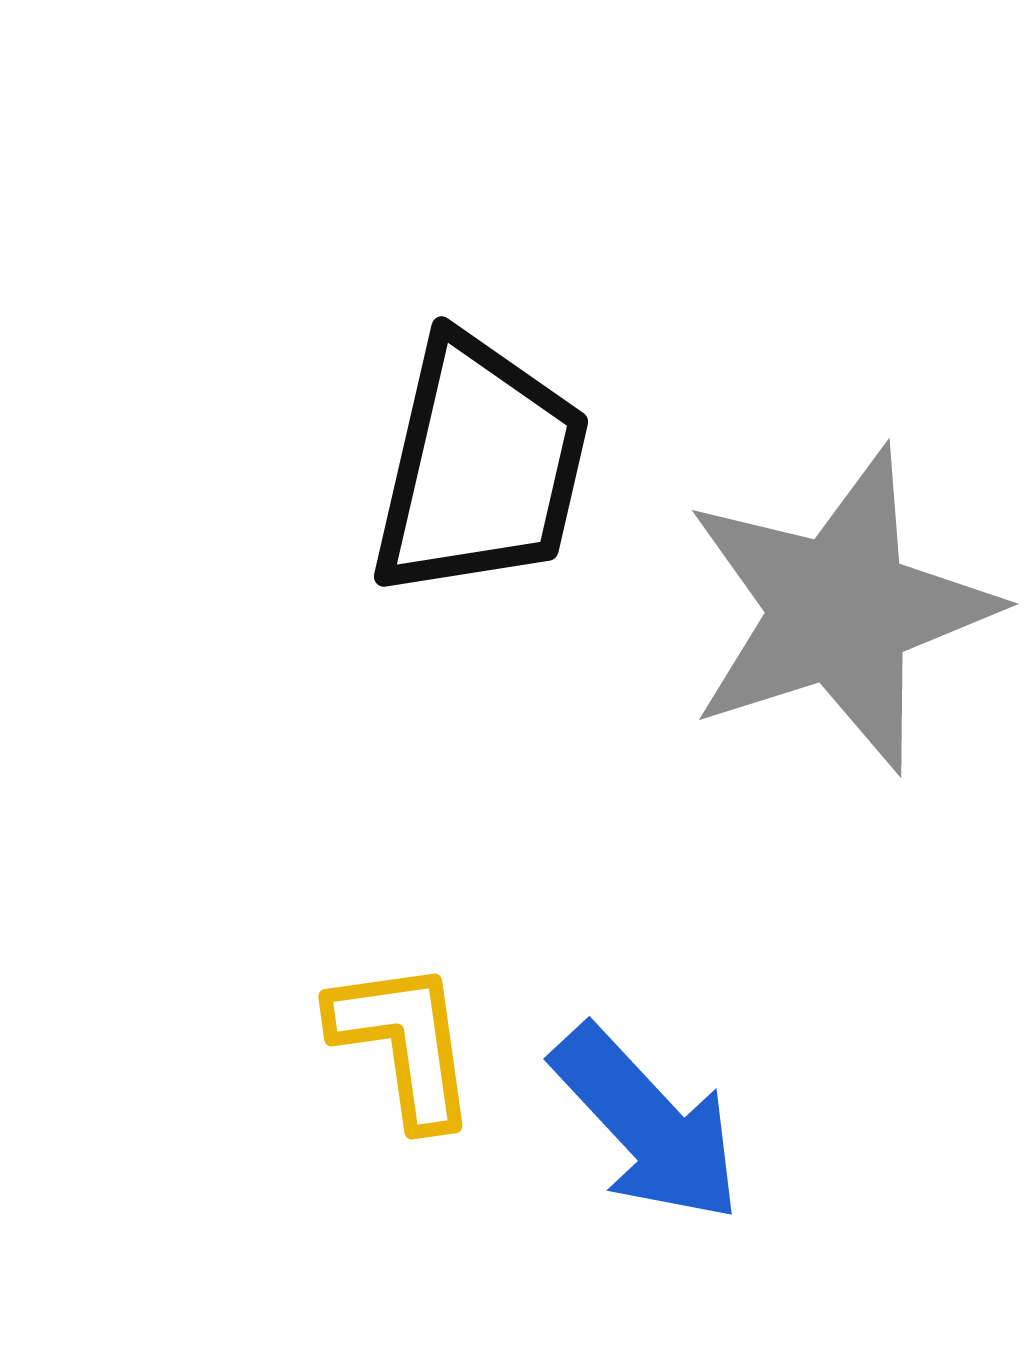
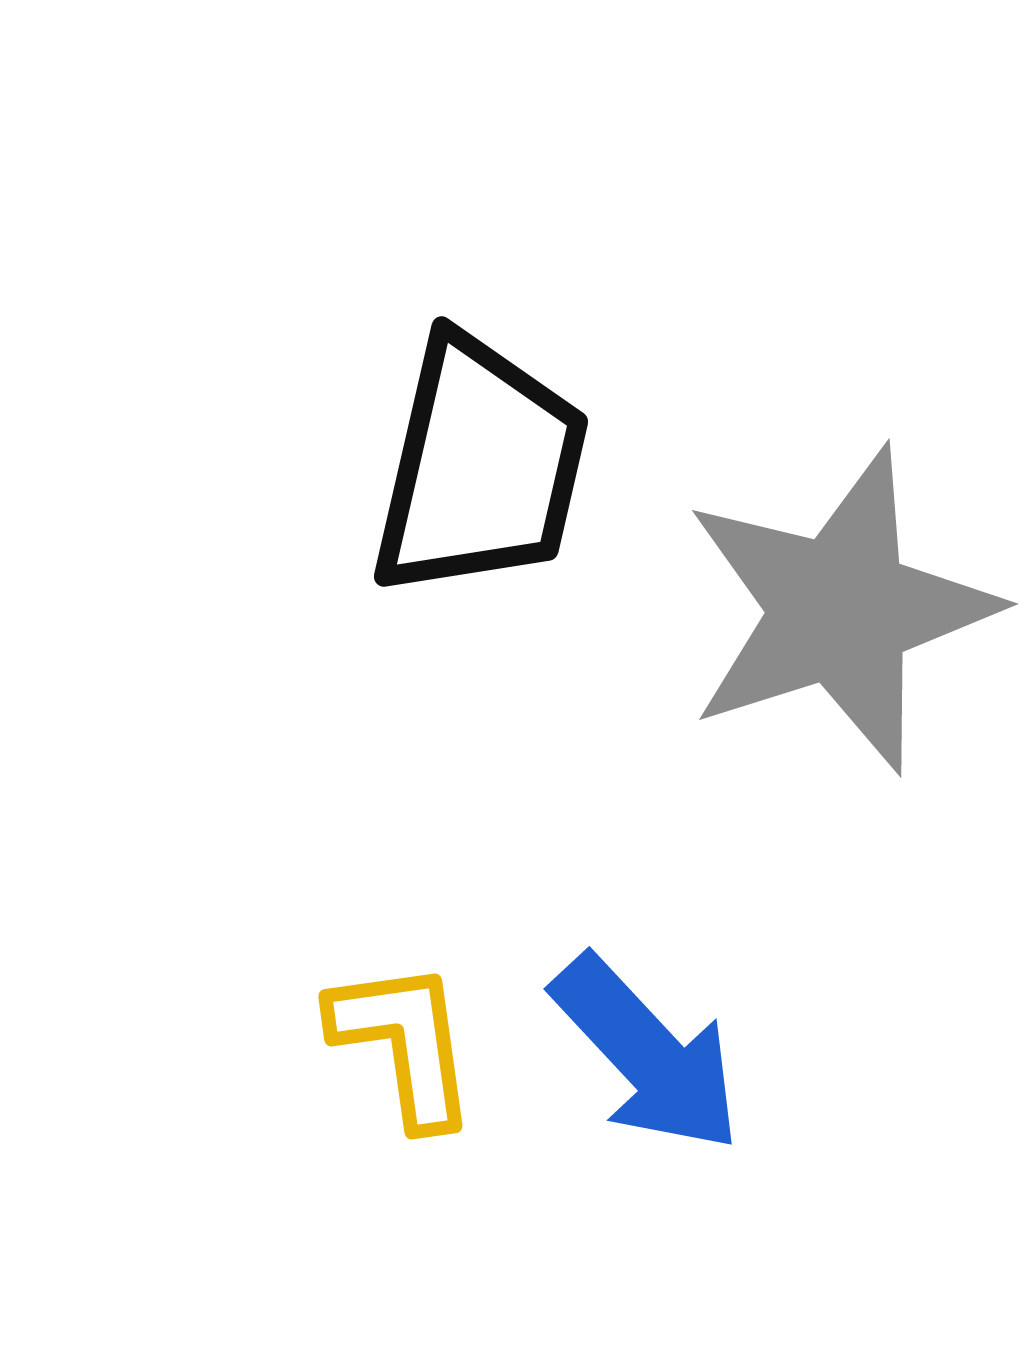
blue arrow: moved 70 px up
